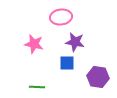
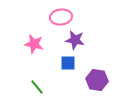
purple star: moved 2 px up
blue square: moved 1 px right
purple hexagon: moved 1 px left, 3 px down
green line: rotated 49 degrees clockwise
